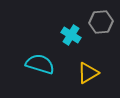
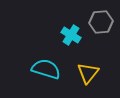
cyan semicircle: moved 6 px right, 5 px down
yellow triangle: rotated 20 degrees counterclockwise
